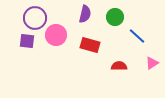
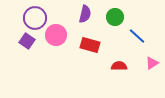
purple square: rotated 28 degrees clockwise
